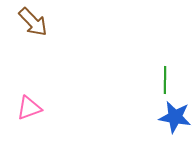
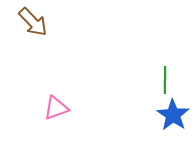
pink triangle: moved 27 px right
blue star: moved 2 px left, 2 px up; rotated 24 degrees clockwise
